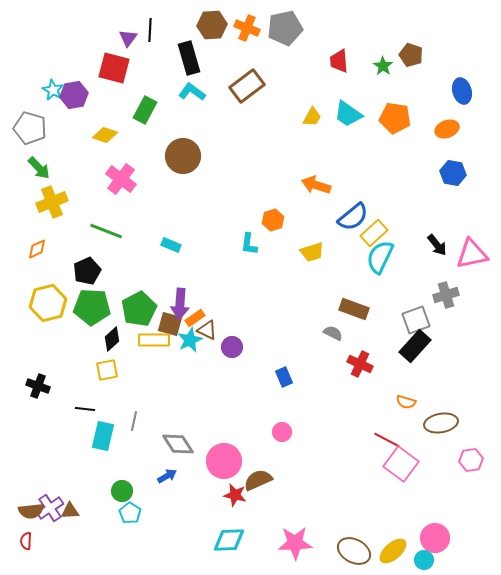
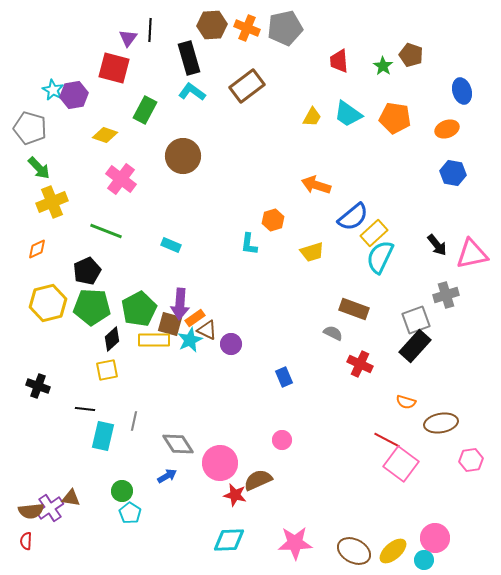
purple circle at (232, 347): moved 1 px left, 3 px up
pink circle at (282, 432): moved 8 px down
pink circle at (224, 461): moved 4 px left, 2 px down
brown triangle at (70, 511): moved 1 px right, 13 px up; rotated 12 degrees clockwise
